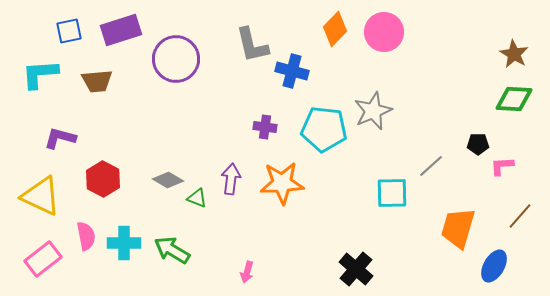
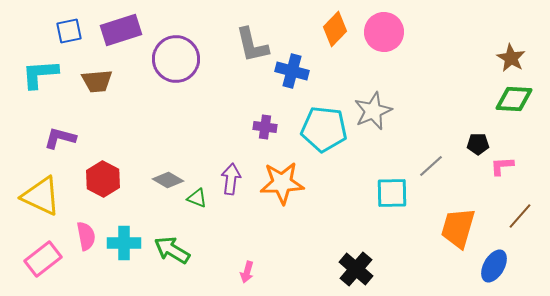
brown star: moved 3 px left, 4 px down
